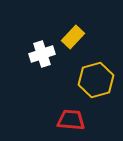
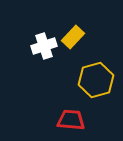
white cross: moved 2 px right, 8 px up
